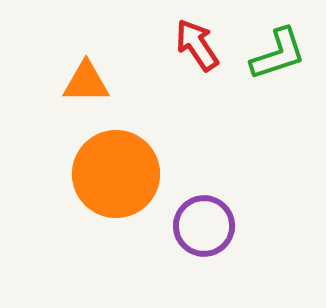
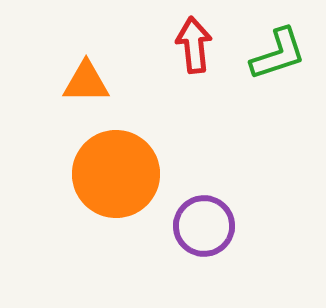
red arrow: moved 3 px left; rotated 28 degrees clockwise
